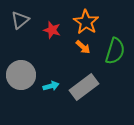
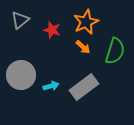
orange star: rotated 15 degrees clockwise
